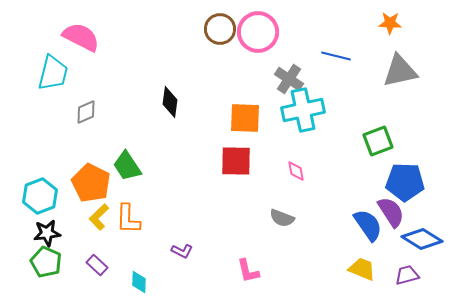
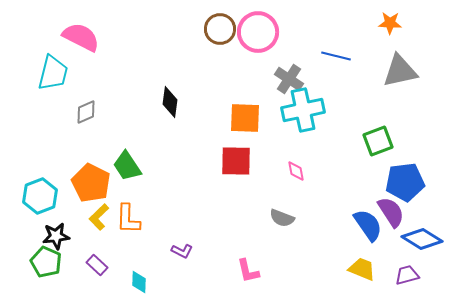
blue pentagon: rotated 9 degrees counterclockwise
black star: moved 9 px right, 3 px down
